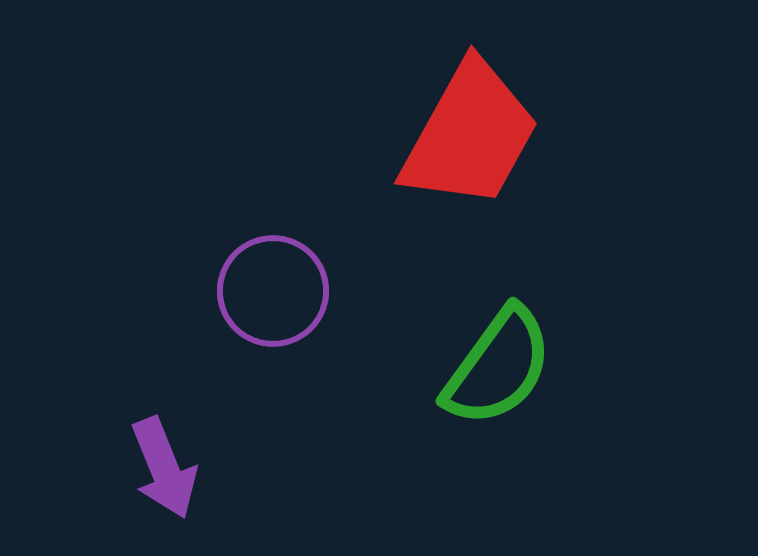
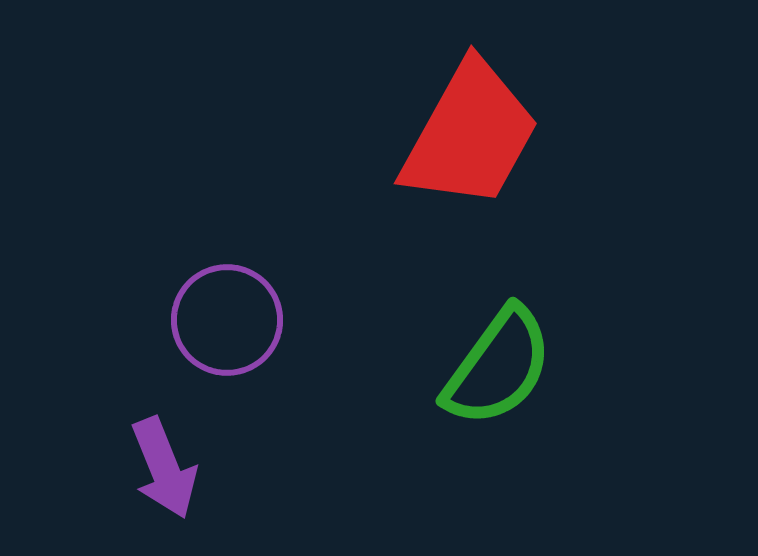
purple circle: moved 46 px left, 29 px down
